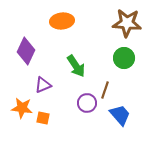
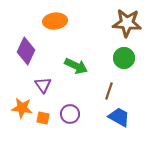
orange ellipse: moved 7 px left
green arrow: rotated 30 degrees counterclockwise
purple triangle: rotated 42 degrees counterclockwise
brown line: moved 4 px right, 1 px down
purple circle: moved 17 px left, 11 px down
blue trapezoid: moved 1 px left, 2 px down; rotated 20 degrees counterclockwise
